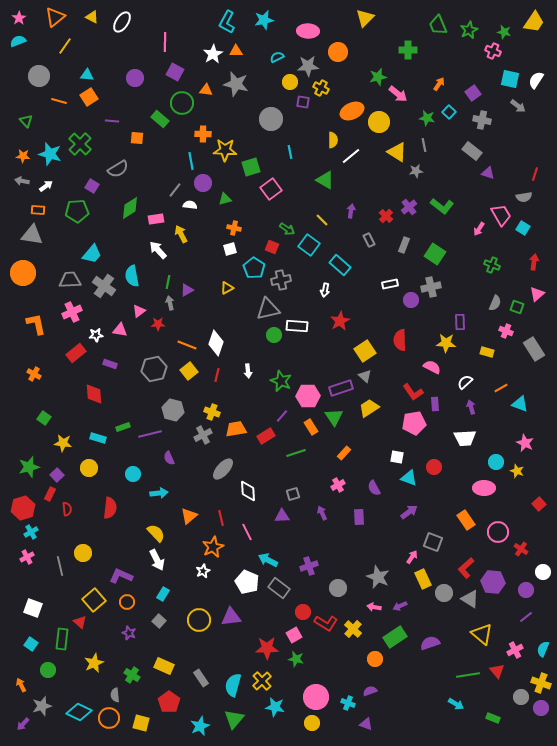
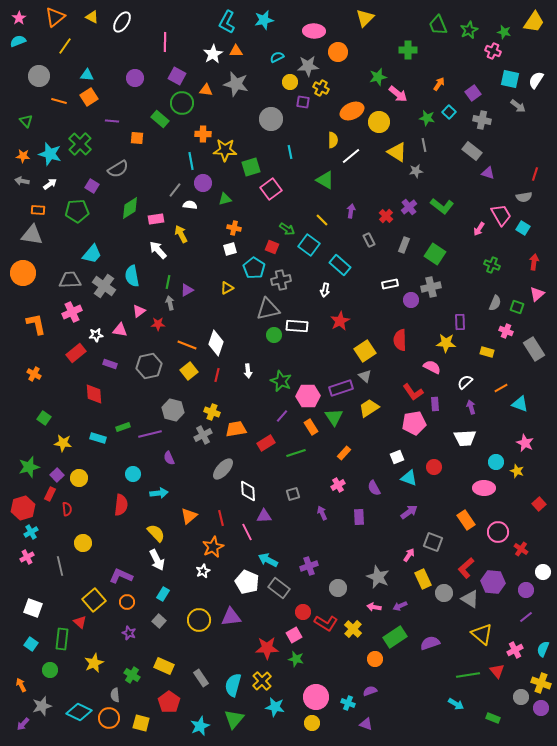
pink ellipse at (308, 31): moved 6 px right
purple square at (175, 72): moved 2 px right, 4 px down
white arrow at (46, 186): moved 4 px right, 2 px up
gray hexagon at (154, 369): moved 5 px left, 3 px up
red rectangle at (266, 436): moved 7 px down
white square at (397, 457): rotated 32 degrees counterclockwise
yellow circle at (89, 468): moved 10 px left, 10 px down
red semicircle at (110, 508): moved 11 px right, 3 px up
purple triangle at (282, 516): moved 18 px left
yellow circle at (83, 553): moved 10 px up
pink arrow at (412, 557): moved 3 px left, 2 px up
green circle at (48, 670): moved 2 px right
